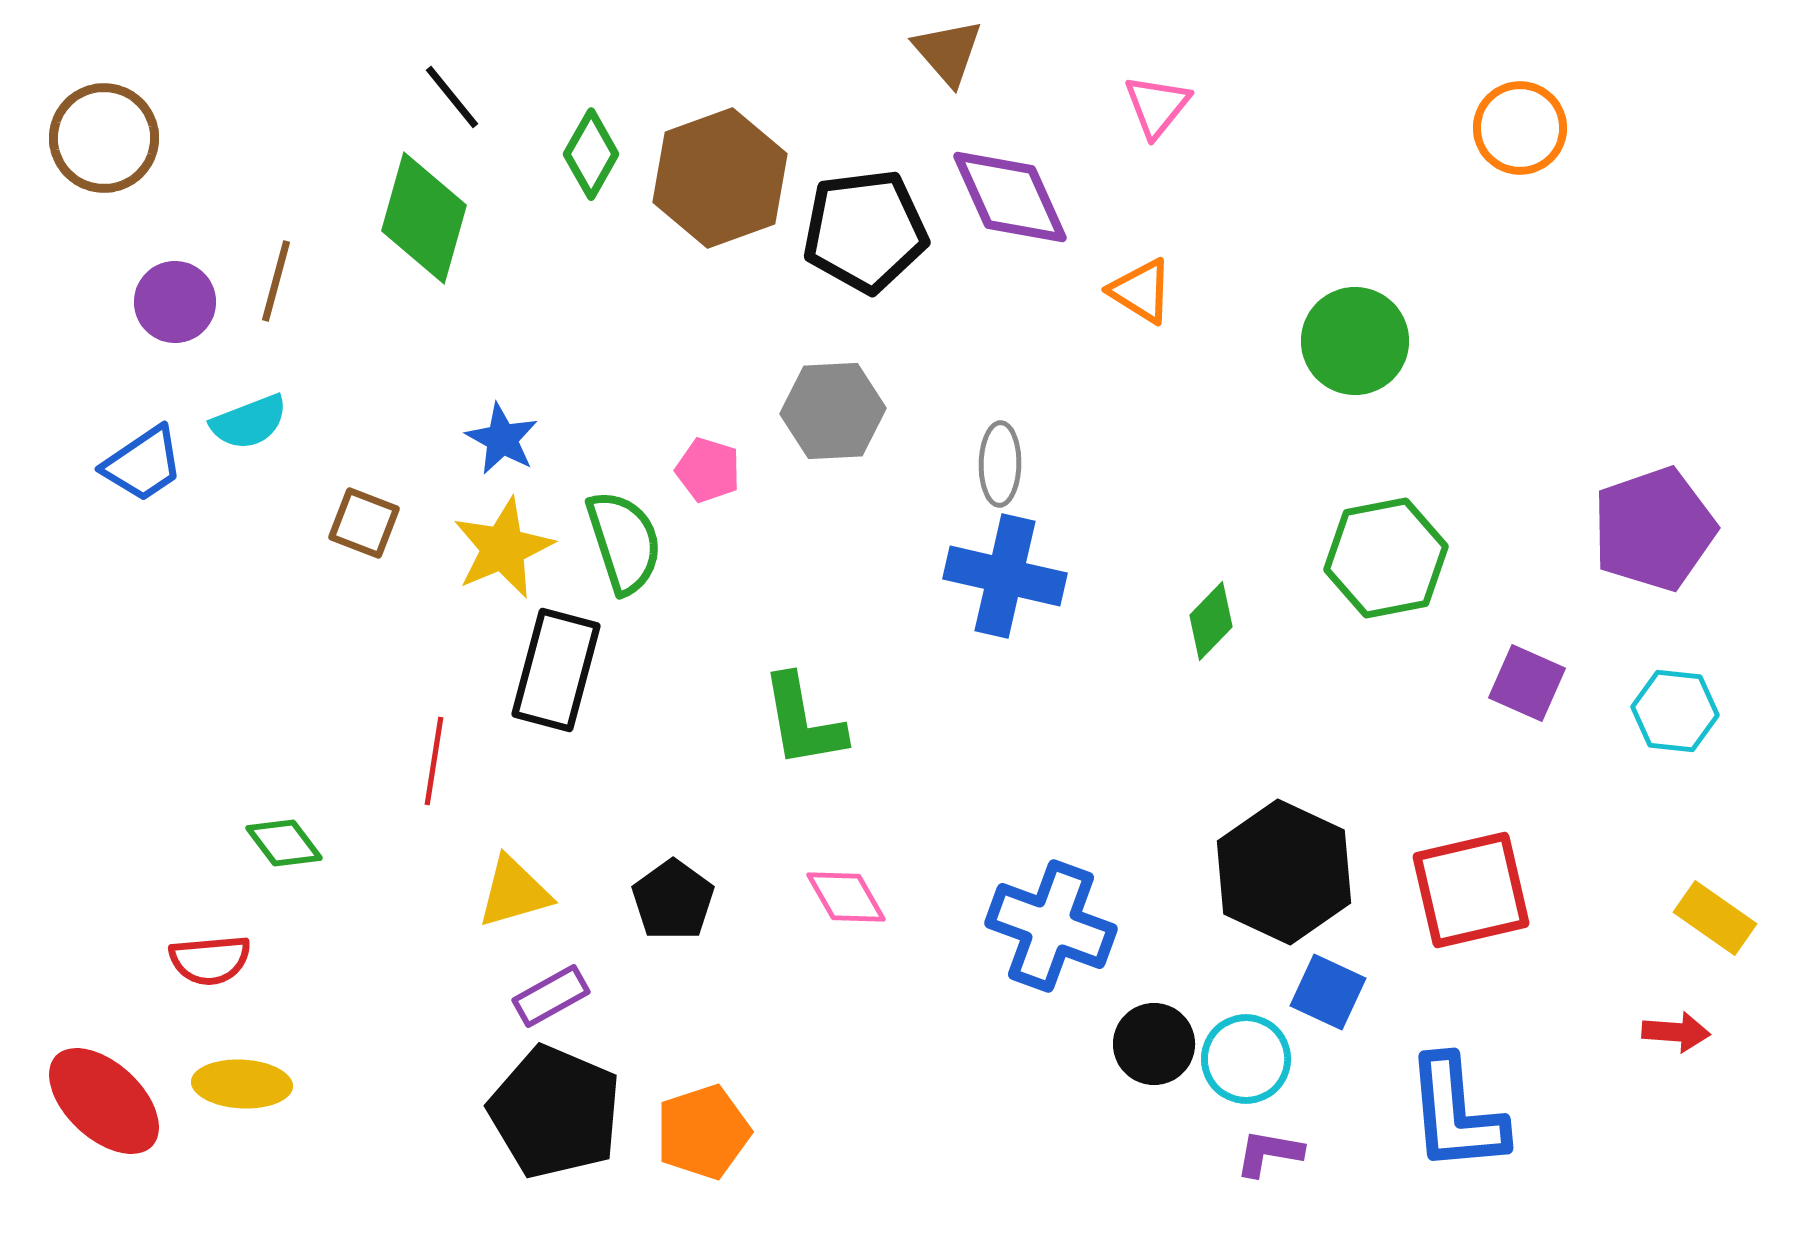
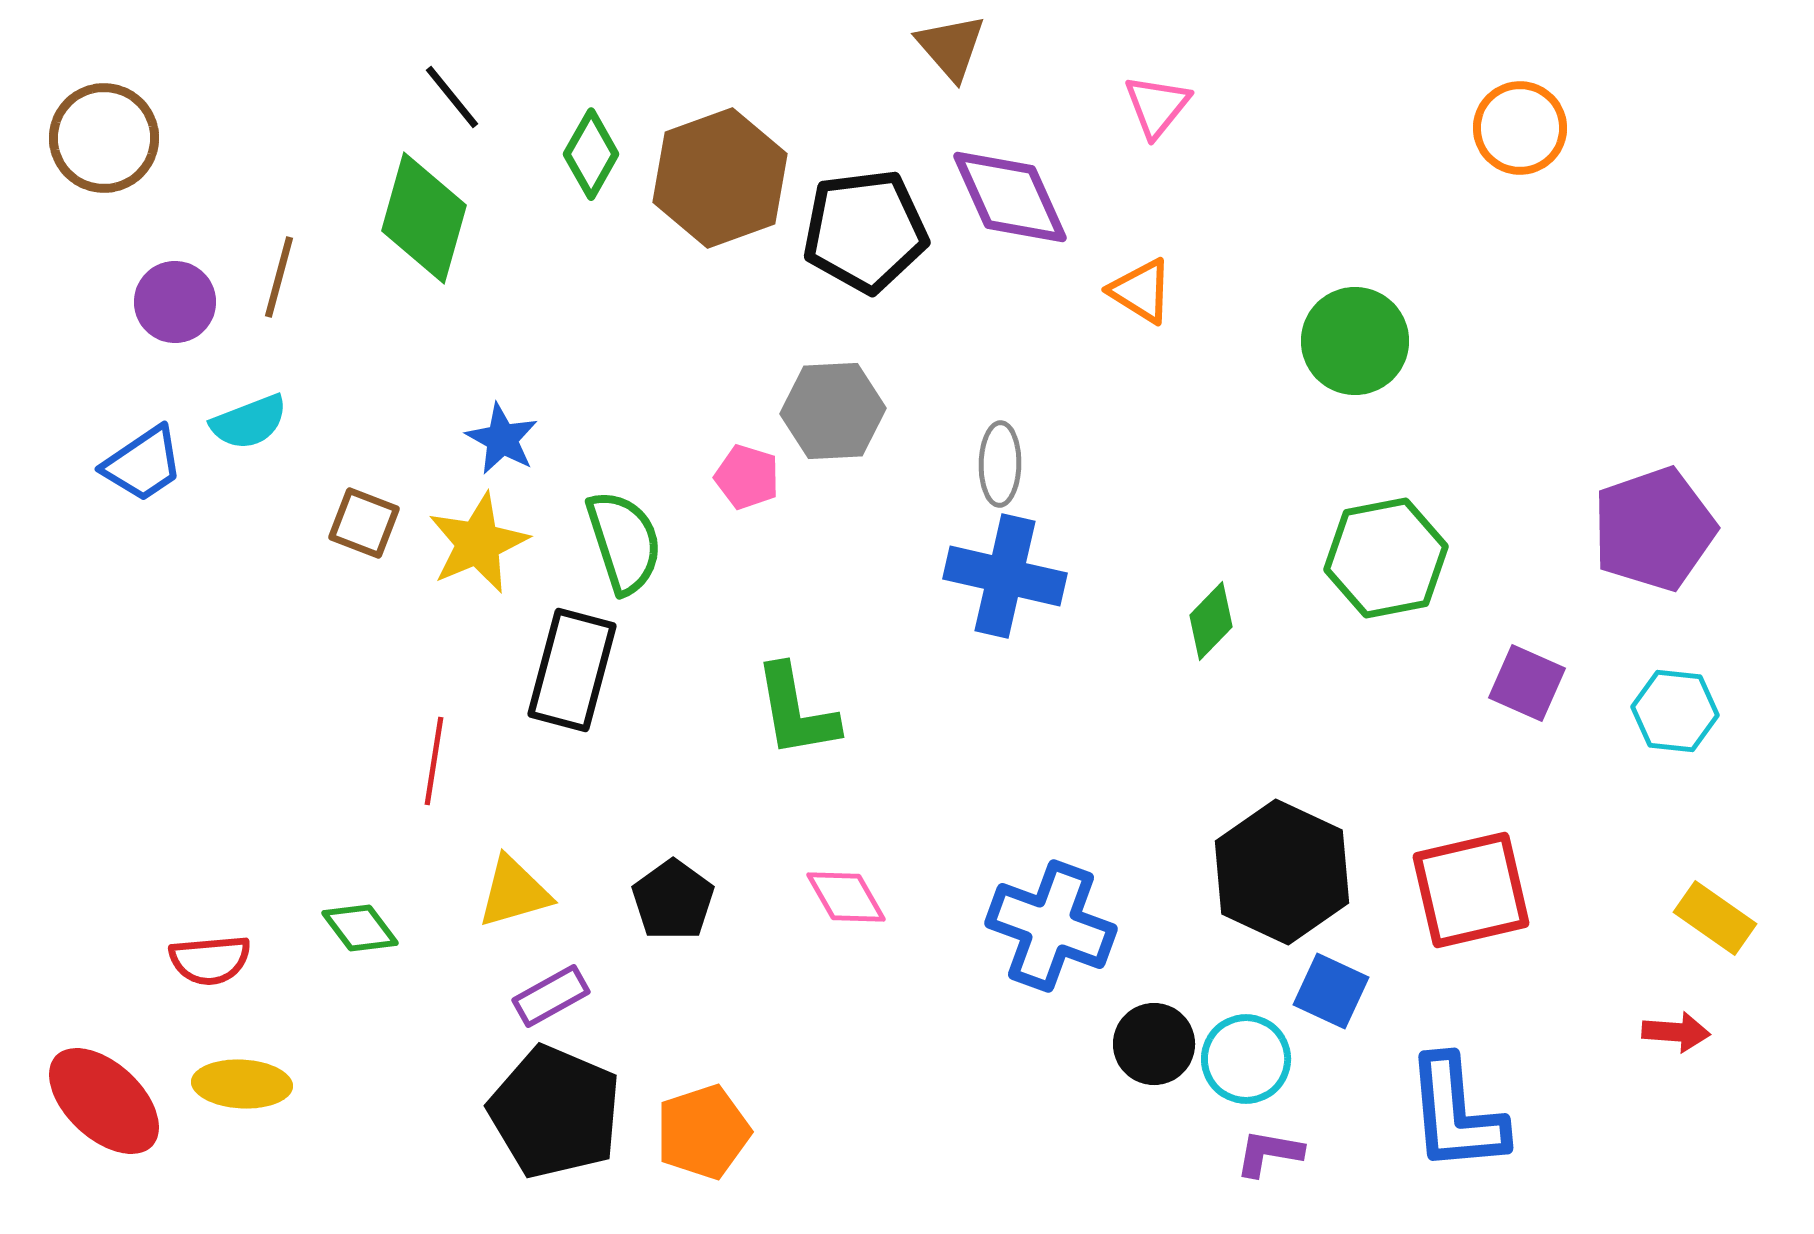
brown triangle at (948, 52): moved 3 px right, 5 px up
brown line at (276, 281): moved 3 px right, 4 px up
pink pentagon at (708, 470): moved 39 px right, 7 px down
yellow star at (503, 548): moved 25 px left, 5 px up
black rectangle at (556, 670): moved 16 px right
green L-shape at (803, 721): moved 7 px left, 10 px up
green diamond at (284, 843): moved 76 px right, 85 px down
black hexagon at (1284, 872): moved 2 px left
blue square at (1328, 992): moved 3 px right, 1 px up
